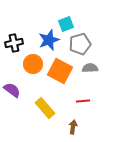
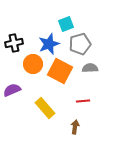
blue star: moved 4 px down
purple semicircle: rotated 60 degrees counterclockwise
brown arrow: moved 2 px right
